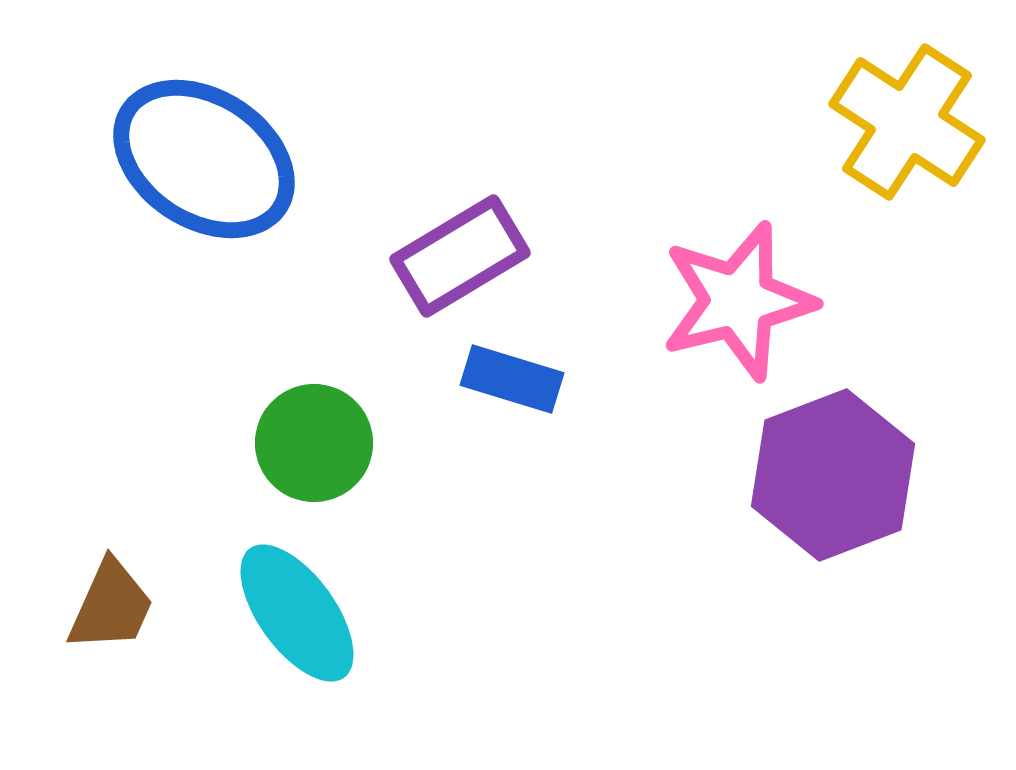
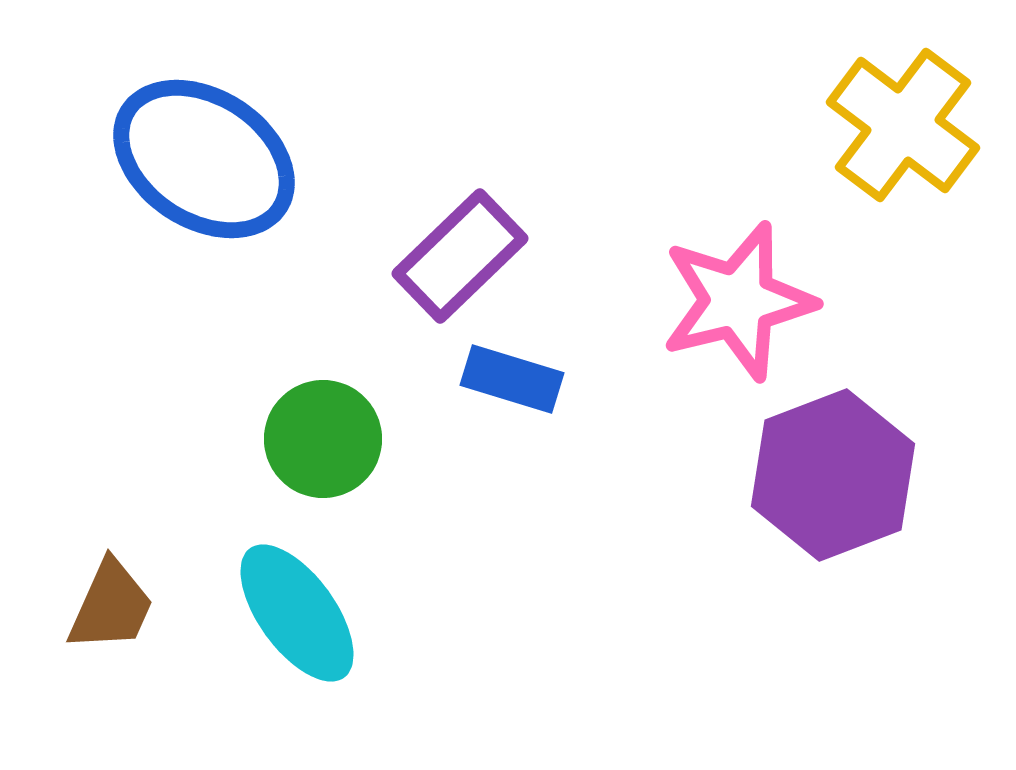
yellow cross: moved 4 px left, 3 px down; rotated 4 degrees clockwise
purple rectangle: rotated 13 degrees counterclockwise
green circle: moved 9 px right, 4 px up
